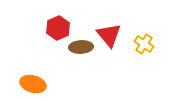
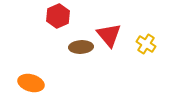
red hexagon: moved 12 px up
yellow cross: moved 2 px right
orange ellipse: moved 2 px left, 1 px up
